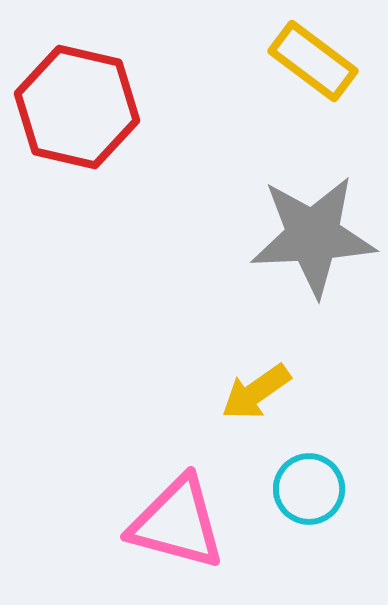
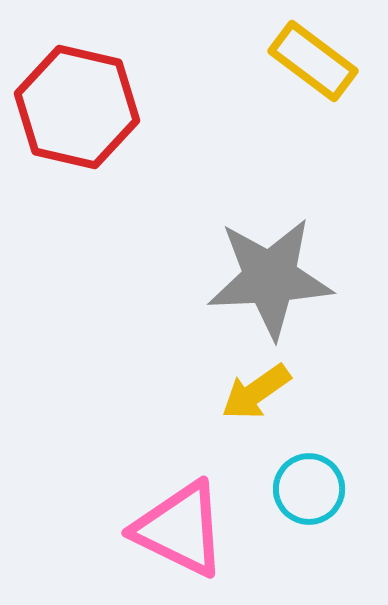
gray star: moved 43 px left, 42 px down
pink triangle: moved 3 px right, 6 px down; rotated 11 degrees clockwise
